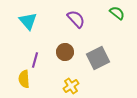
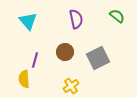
green semicircle: moved 3 px down
purple semicircle: rotated 30 degrees clockwise
